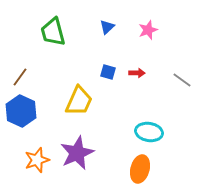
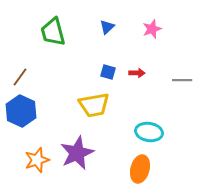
pink star: moved 4 px right, 1 px up
gray line: rotated 36 degrees counterclockwise
yellow trapezoid: moved 15 px right, 4 px down; rotated 56 degrees clockwise
